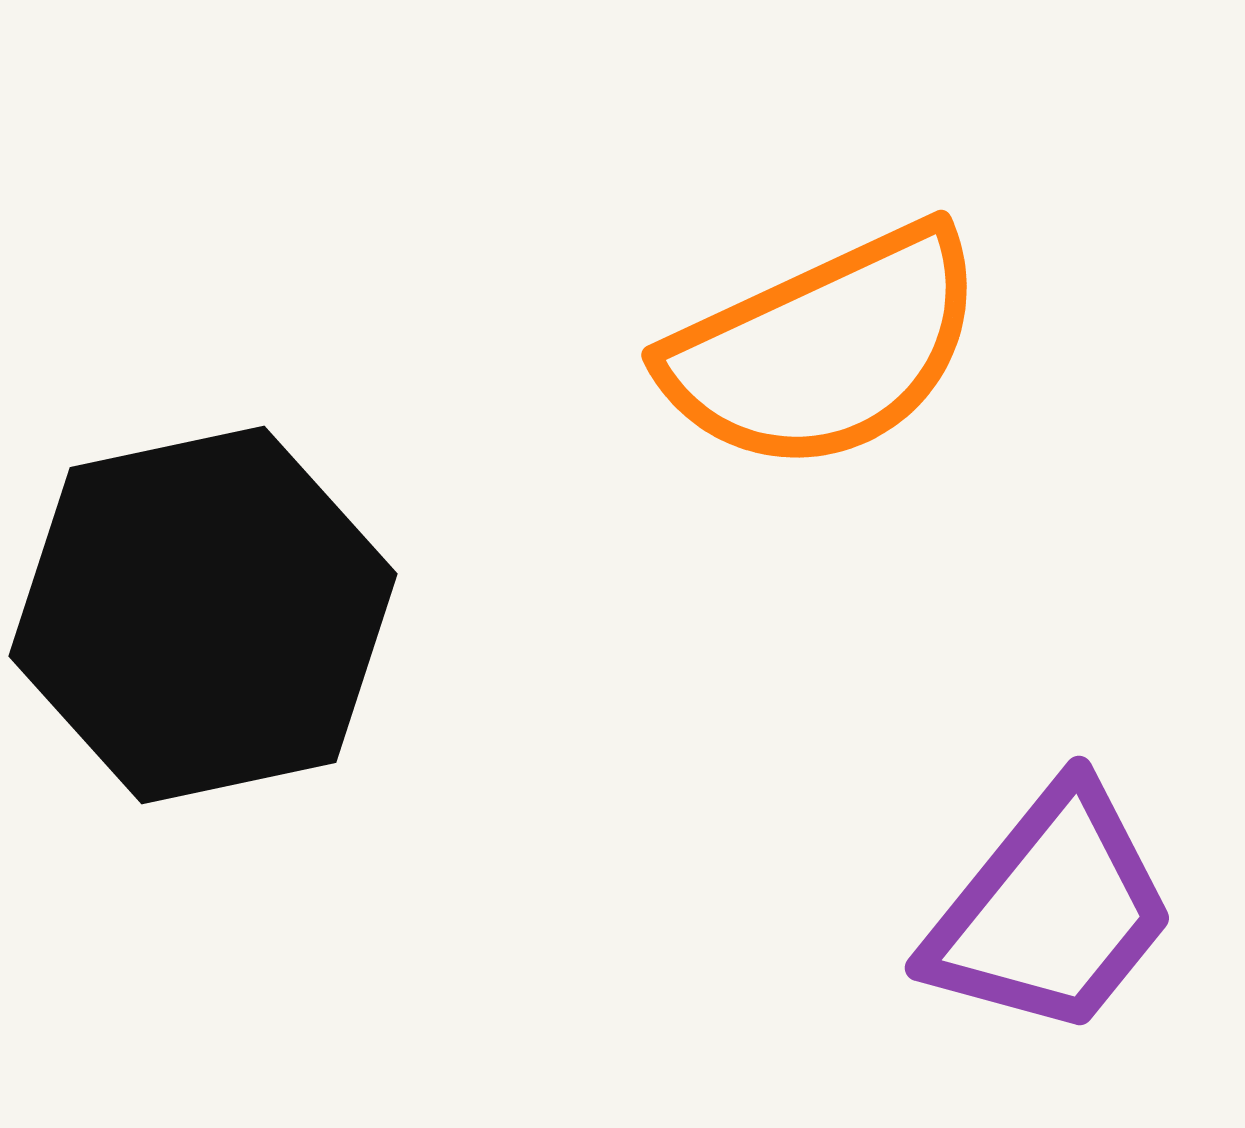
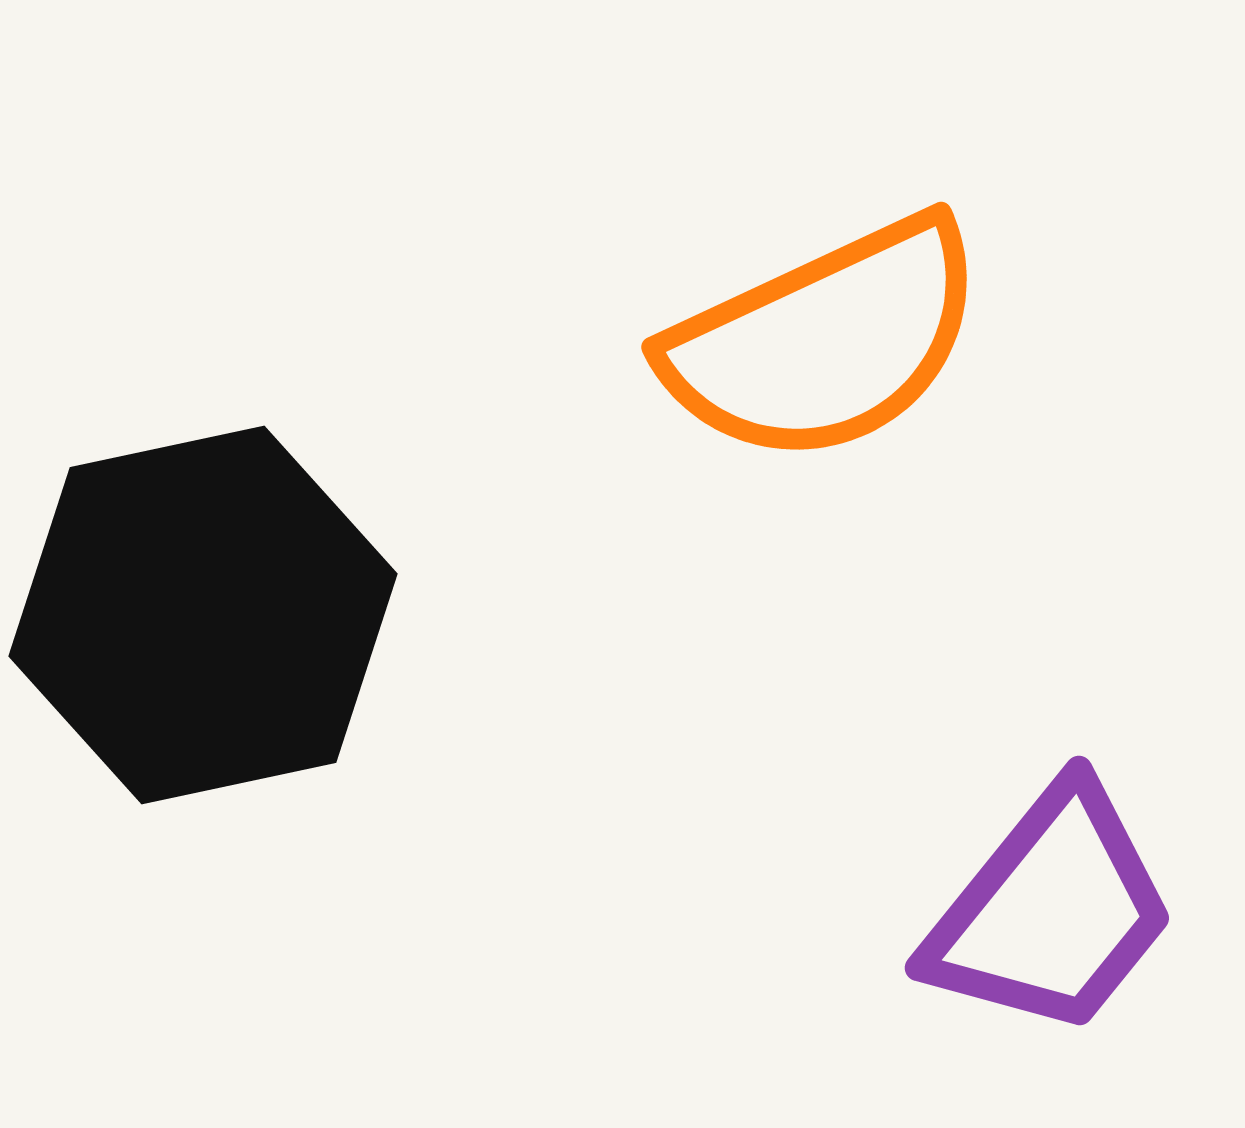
orange semicircle: moved 8 px up
